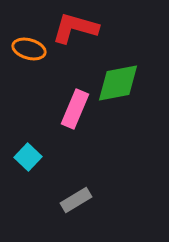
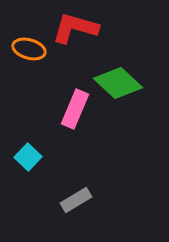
green diamond: rotated 54 degrees clockwise
